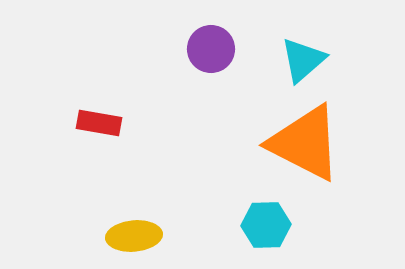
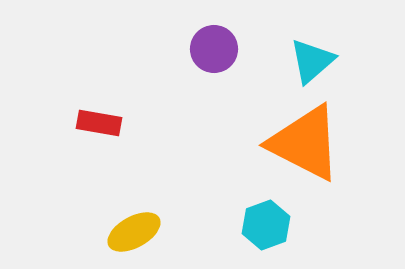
purple circle: moved 3 px right
cyan triangle: moved 9 px right, 1 px down
cyan hexagon: rotated 18 degrees counterclockwise
yellow ellipse: moved 4 px up; rotated 24 degrees counterclockwise
